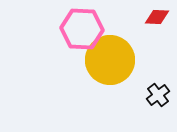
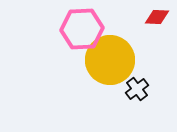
pink hexagon: rotated 6 degrees counterclockwise
black cross: moved 21 px left, 6 px up
